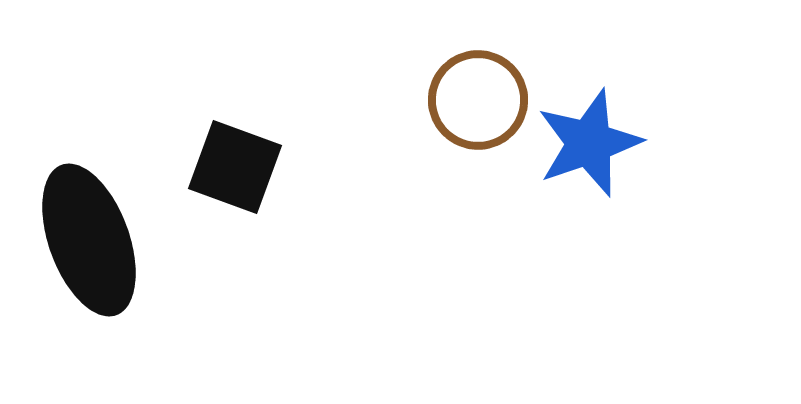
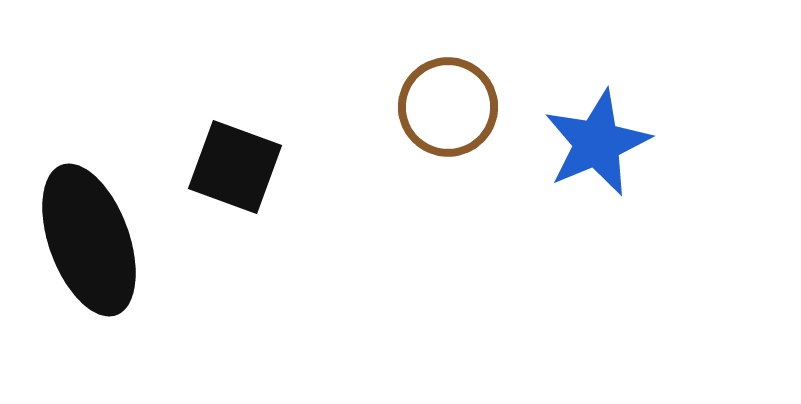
brown circle: moved 30 px left, 7 px down
blue star: moved 8 px right; rotated 4 degrees counterclockwise
